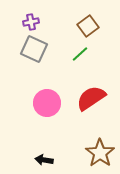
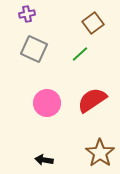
purple cross: moved 4 px left, 8 px up
brown square: moved 5 px right, 3 px up
red semicircle: moved 1 px right, 2 px down
